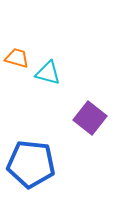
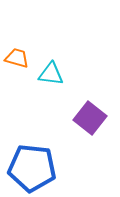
cyan triangle: moved 3 px right, 1 px down; rotated 8 degrees counterclockwise
blue pentagon: moved 1 px right, 4 px down
